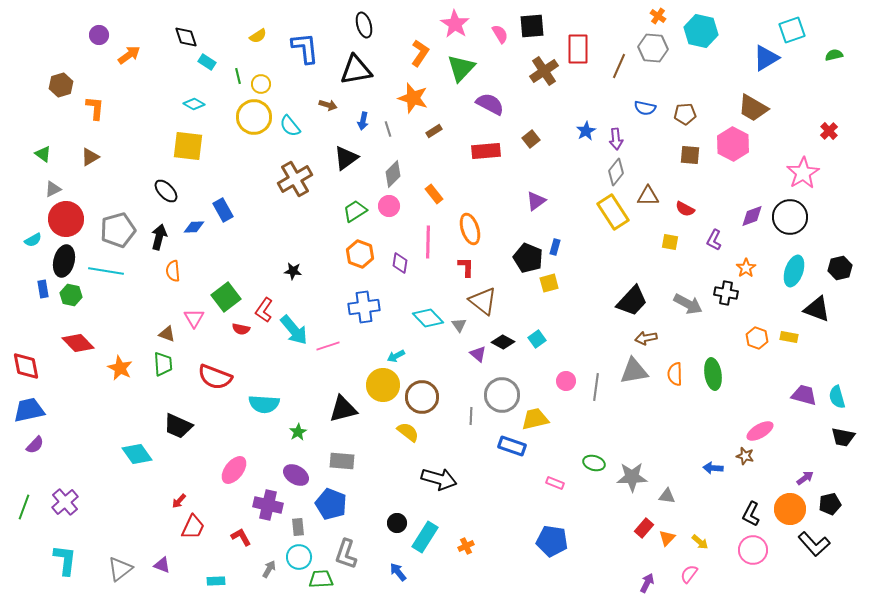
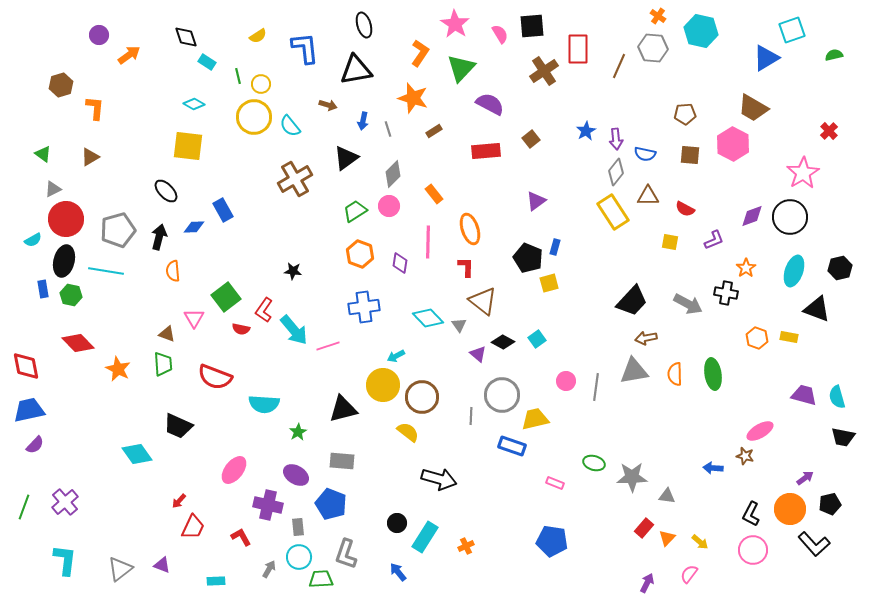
blue semicircle at (645, 108): moved 46 px down
purple L-shape at (714, 240): rotated 140 degrees counterclockwise
orange star at (120, 368): moved 2 px left, 1 px down
